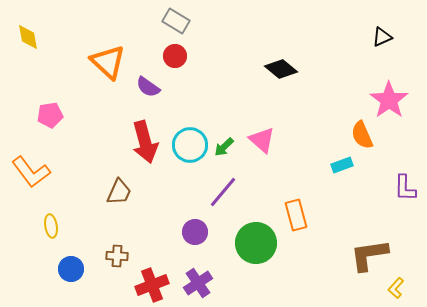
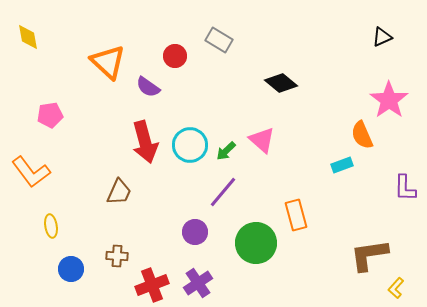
gray rectangle: moved 43 px right, 19 px down
black diamond: moved 14 px down
green arrow: moved 2 px right, 4 px down
